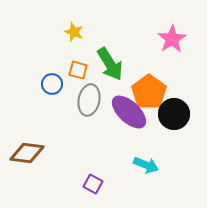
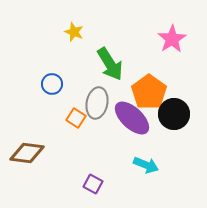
orange square: moved 2 px left, 48 px down; rotated 18 degrees clockwise
gray ellipse: moved 8 px right, 3 px down
purple ellipse: moved 3 px right, 6 px down
